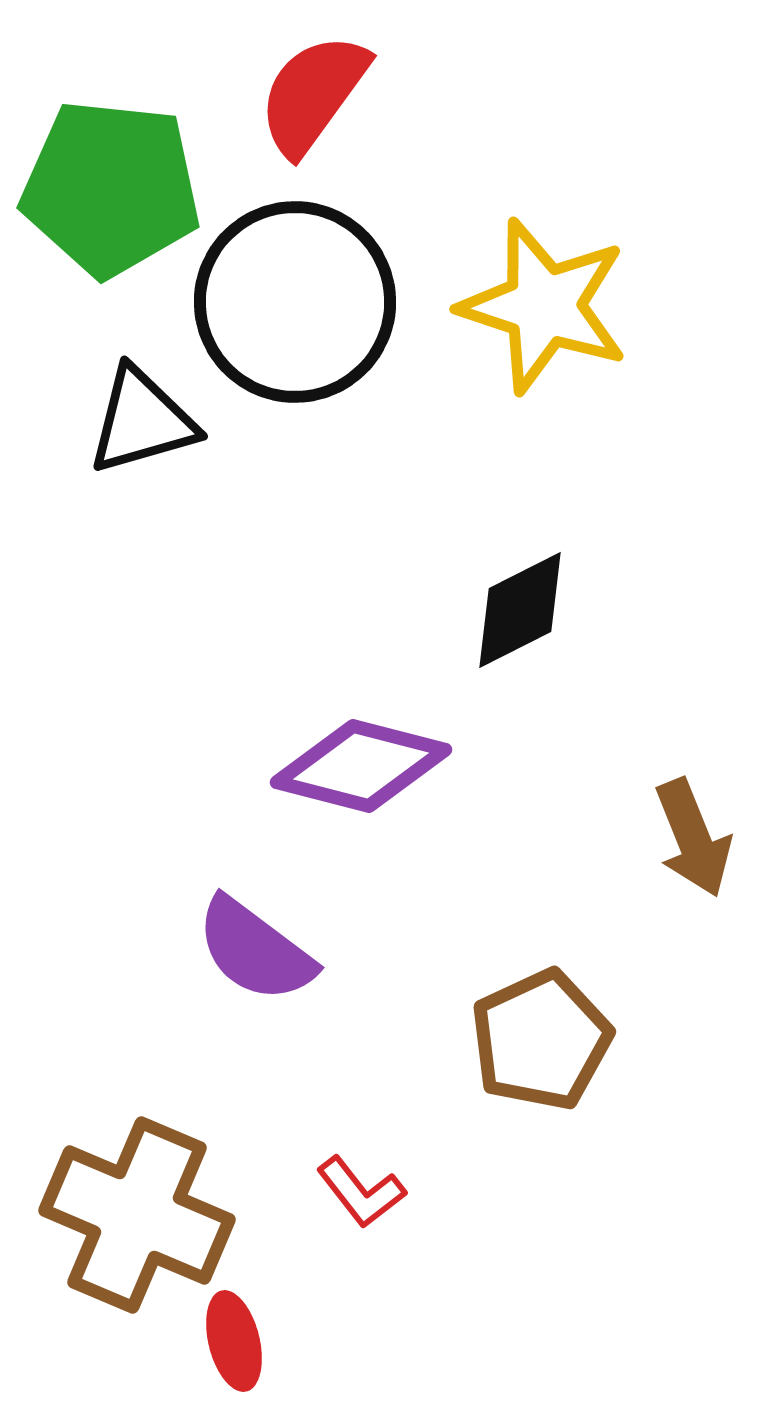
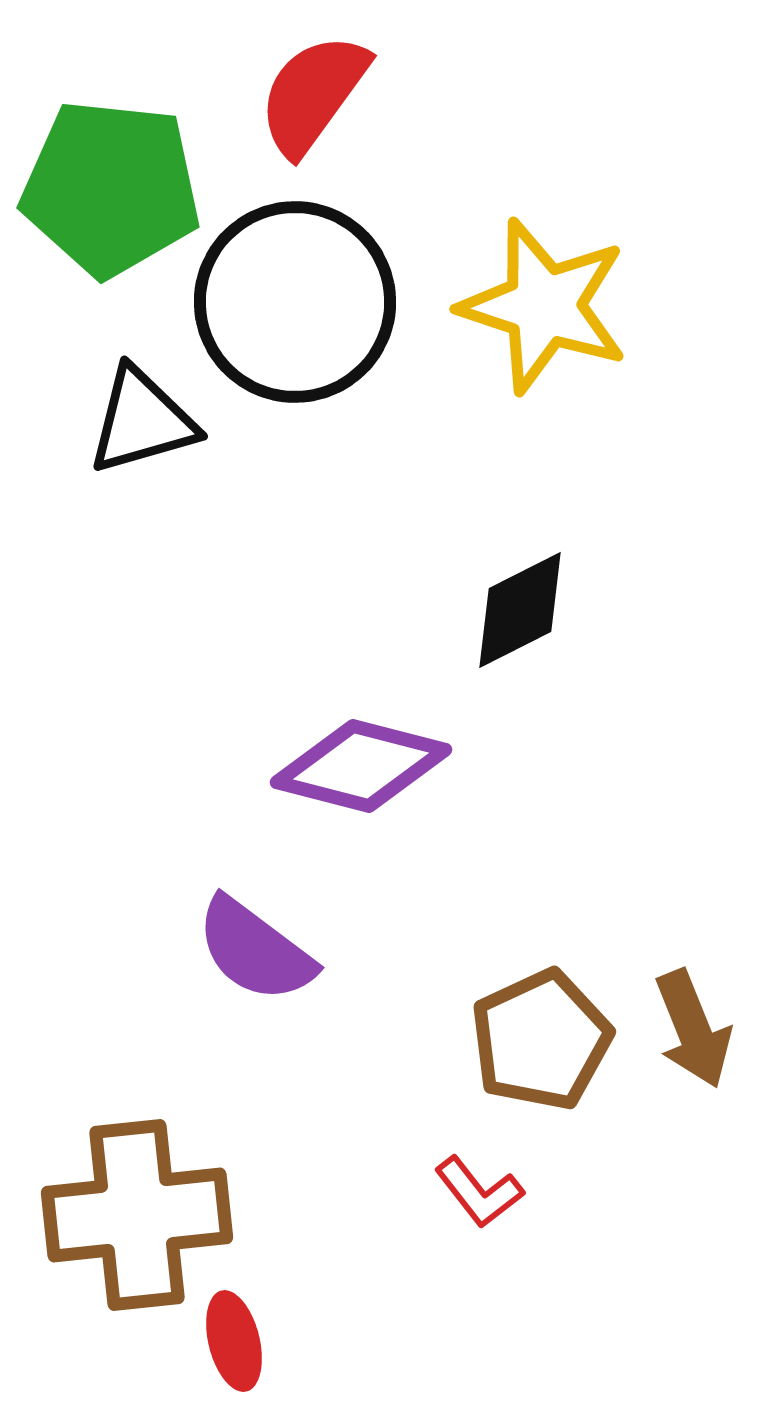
brown arrow: moved 191 px down
red L-shape: moved 118 px right
brown cross: rotated 29 degrees counterclockwise
